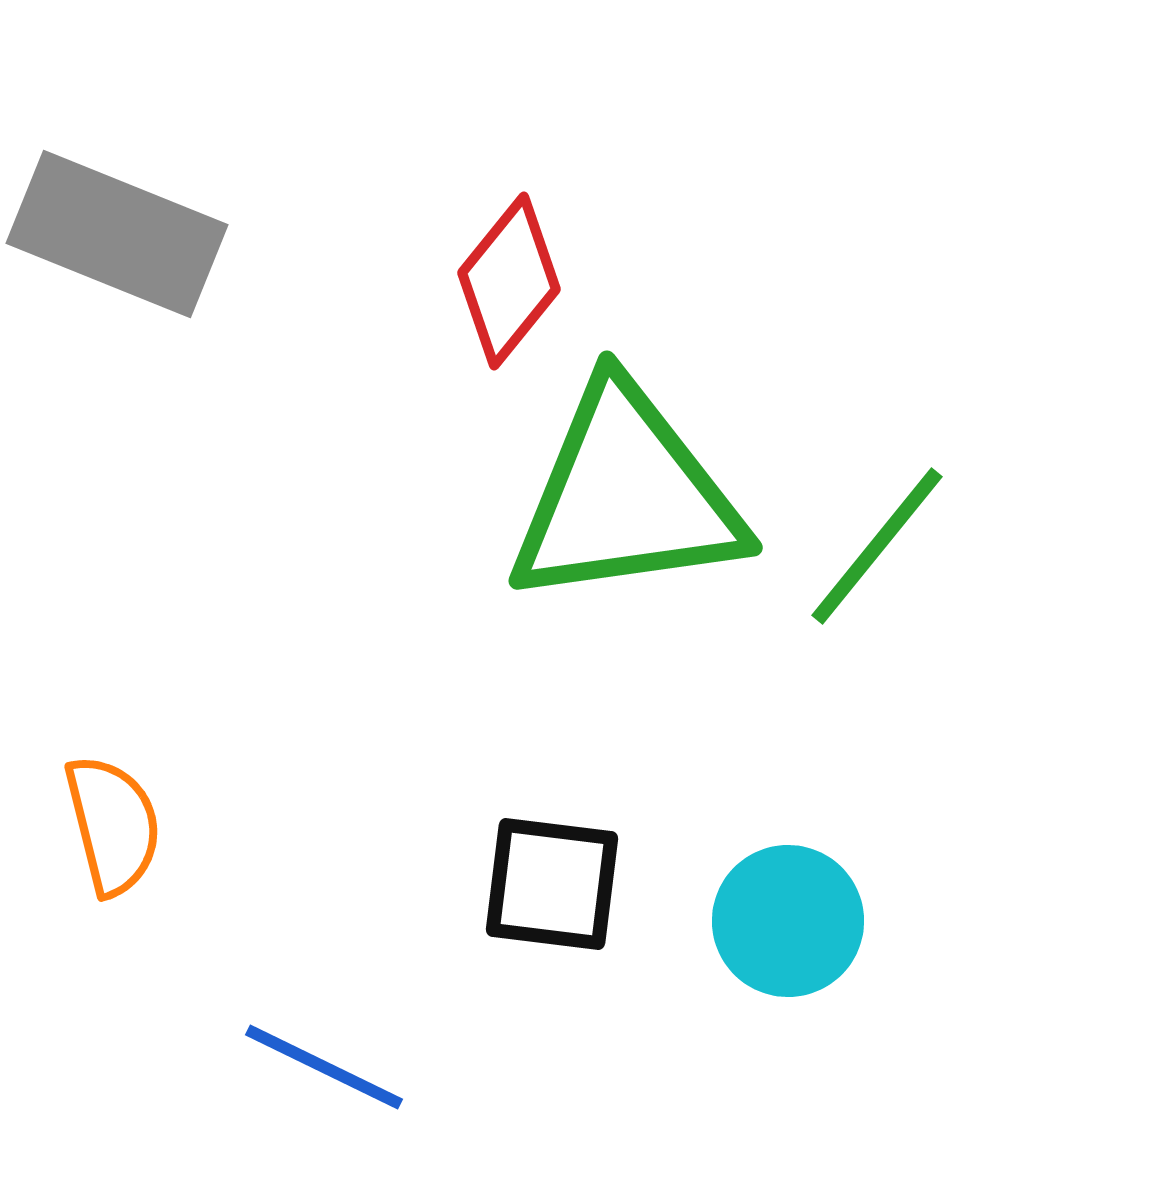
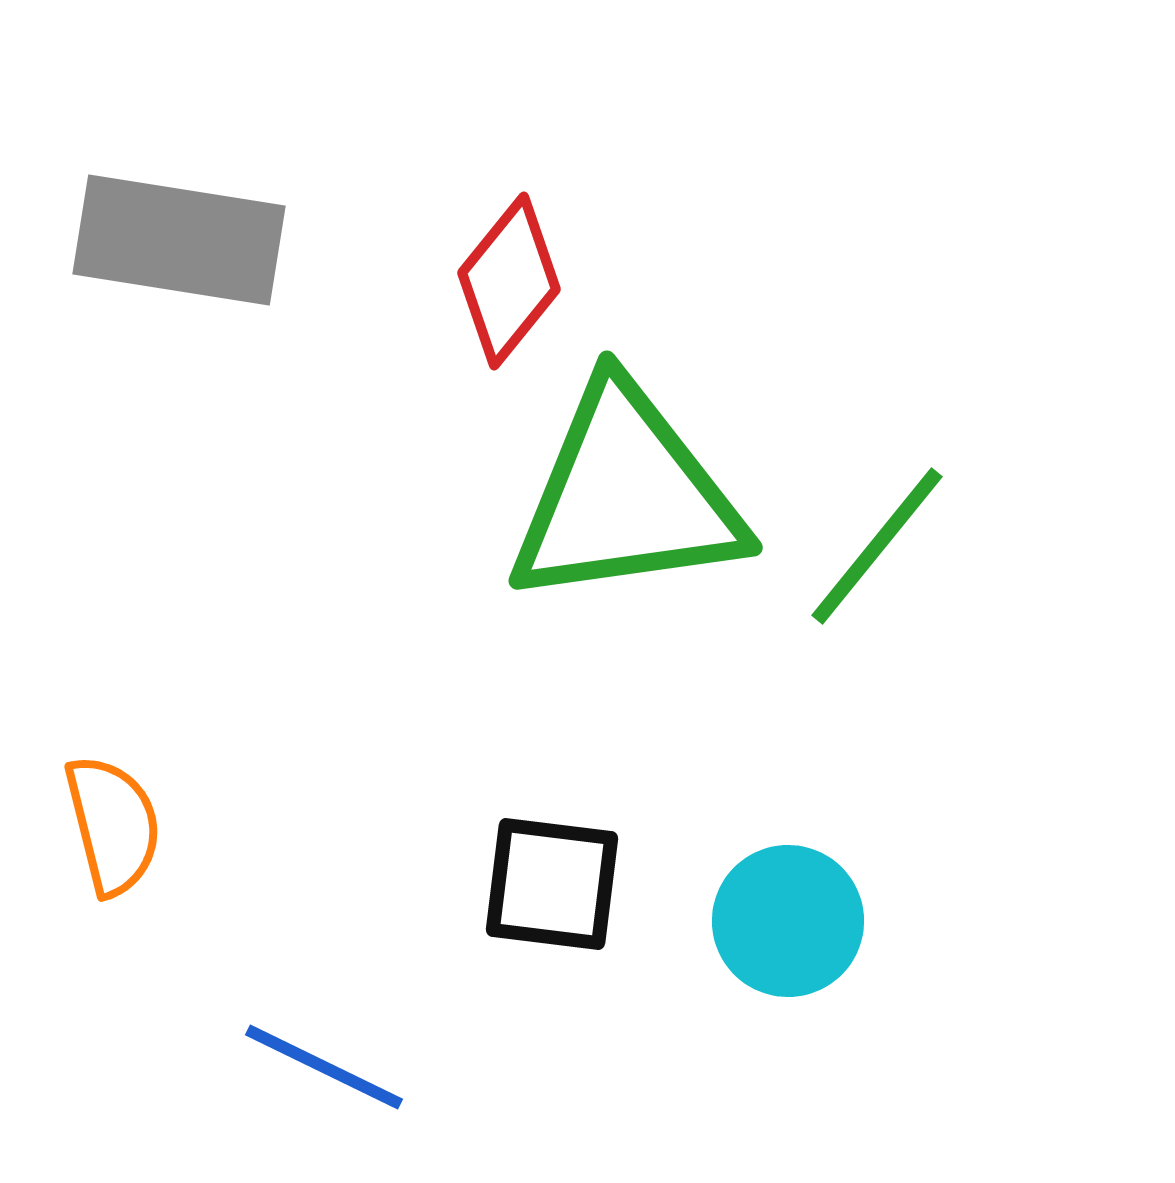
gray rectangle: moved 62 px right, 6 px down; rotated 13 degrees counterclockwise
